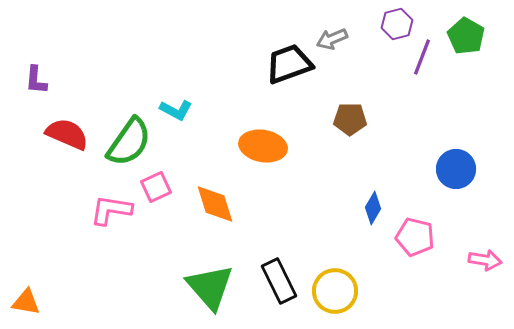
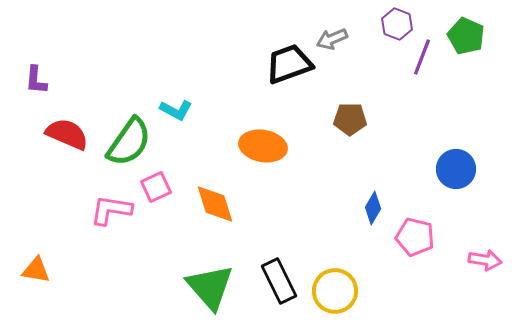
purple hexagon: rotated 24 degrees counterclockwise
green pentagon: rotated 6 degrees counterclockwise
orange triangle: moved 10 px right, 32 px up
